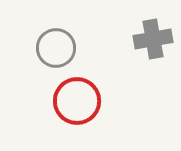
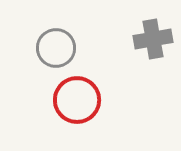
red circle: moved 1 px up
